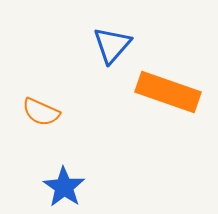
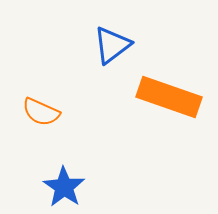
blue triangle: rotated 12 degrees clockwise
orange rectangle: moved 1 px right, 5 px down
